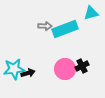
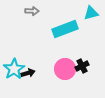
gray arrow: moved 13 px left, 15 px up
cyan star: rotated 25 degrees counterclockwise
